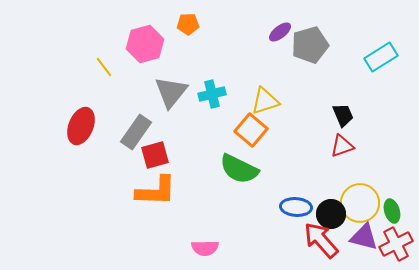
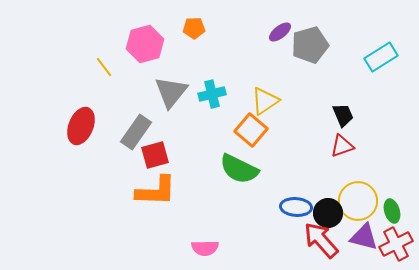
orange pentagon: moved 6 px right, 4 px down
yellow triangle: rotated 16 degrees counterclockwise
yellow circle: moved 2 px left, 2 px up
black circle: moved 3 px left, 1 px up
